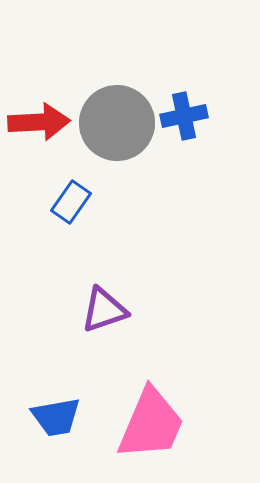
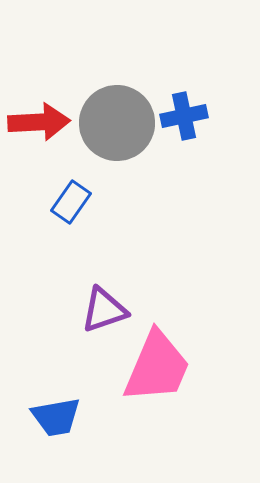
pink trapezoid: moved 6 px right, 57 px up
